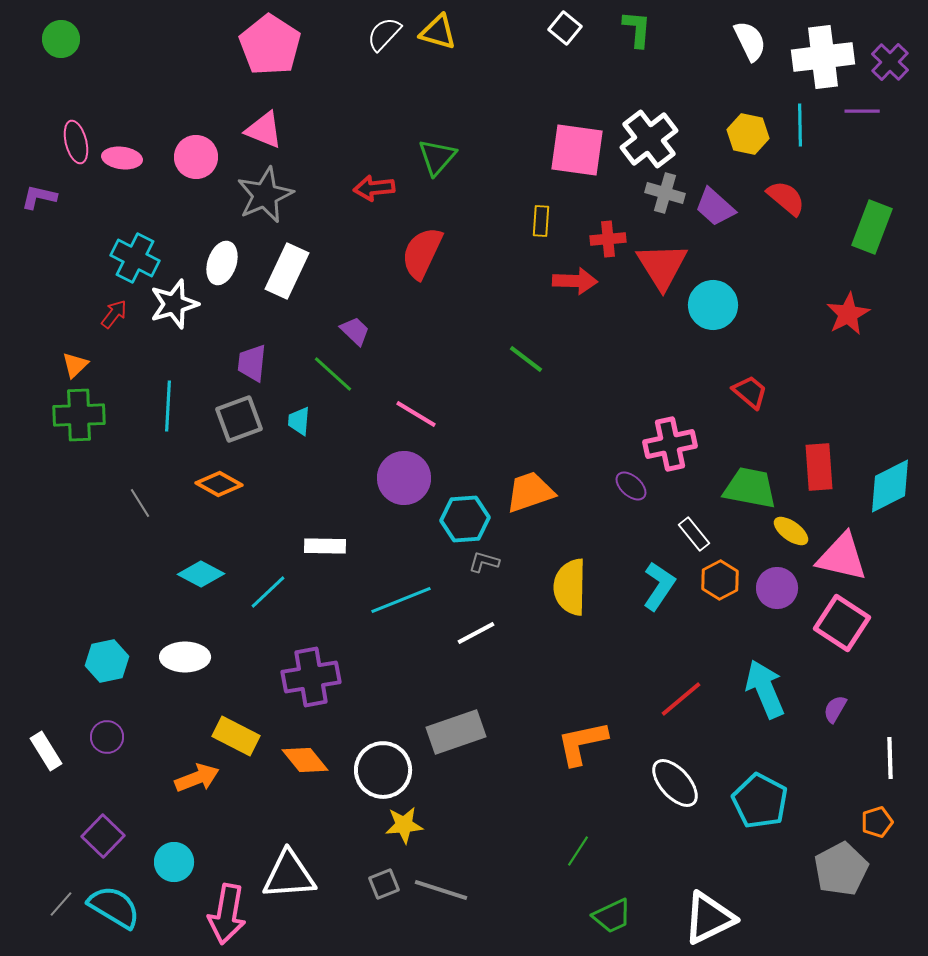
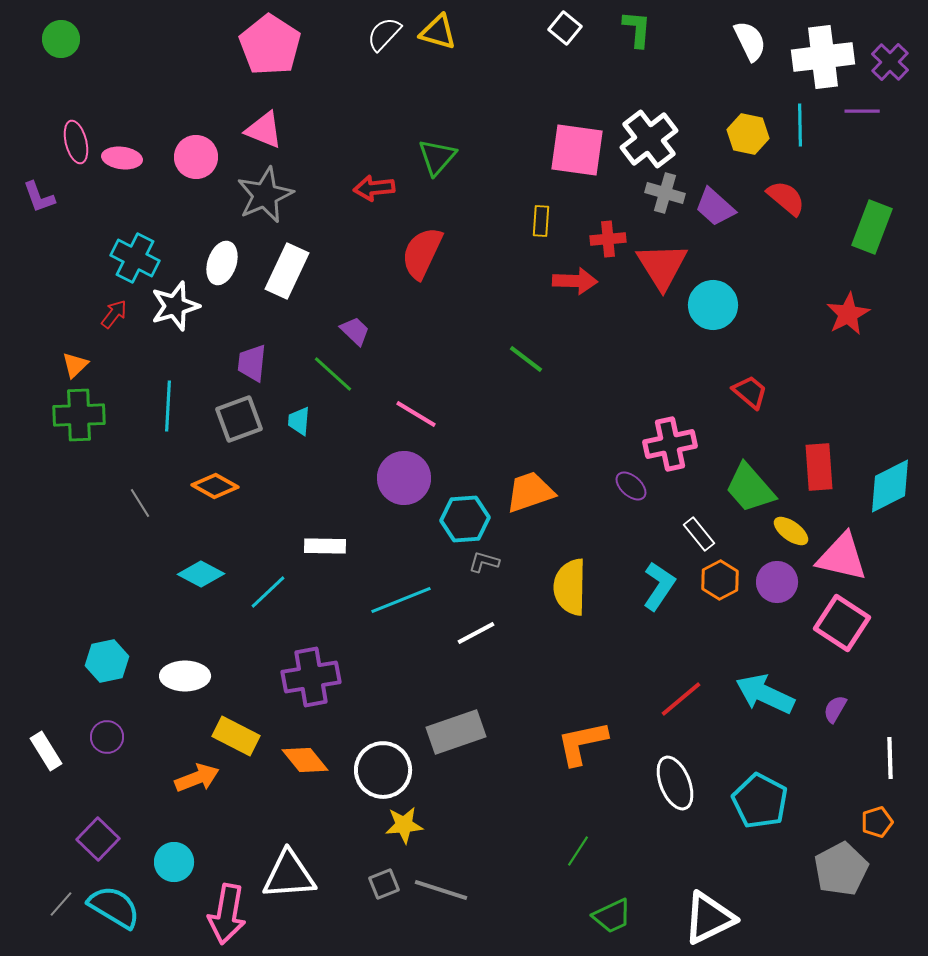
purple L-shape at (39, 197): rotated 123 degrees counterclockwise
white star at (174, 304): moved 1 px right, 2 px down
orange diamond at (219, 484): moved 4 px left, 2 px down
green trapezoid at (750, 488): rotated 142 degrees counterclockwise
white rectangle at (694, 534): moved 5 px right
purple circle at (777, 588): moved 6 px up
white ellipse at (185, 657): moved 19 px down
cyan arrow at (765, 689): moved 5 px down; rotated 42 degrees counterclockwise
white ellipse at (675, 783): rotated 20 degrees clockwise
purple square at (103, 836): moved 5 px left, 3 px down
